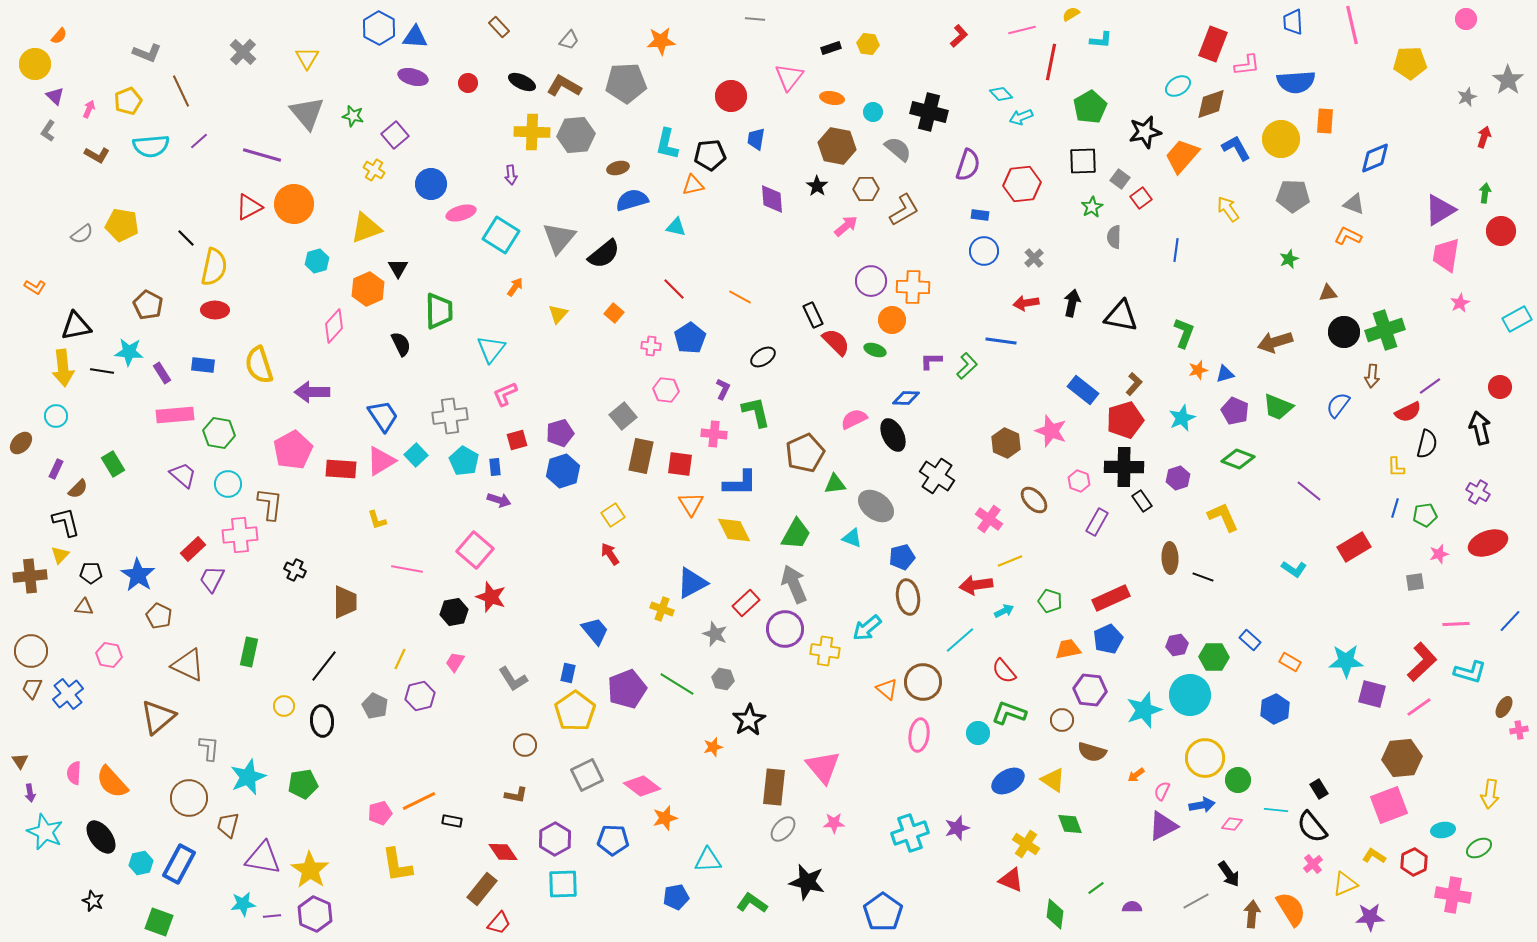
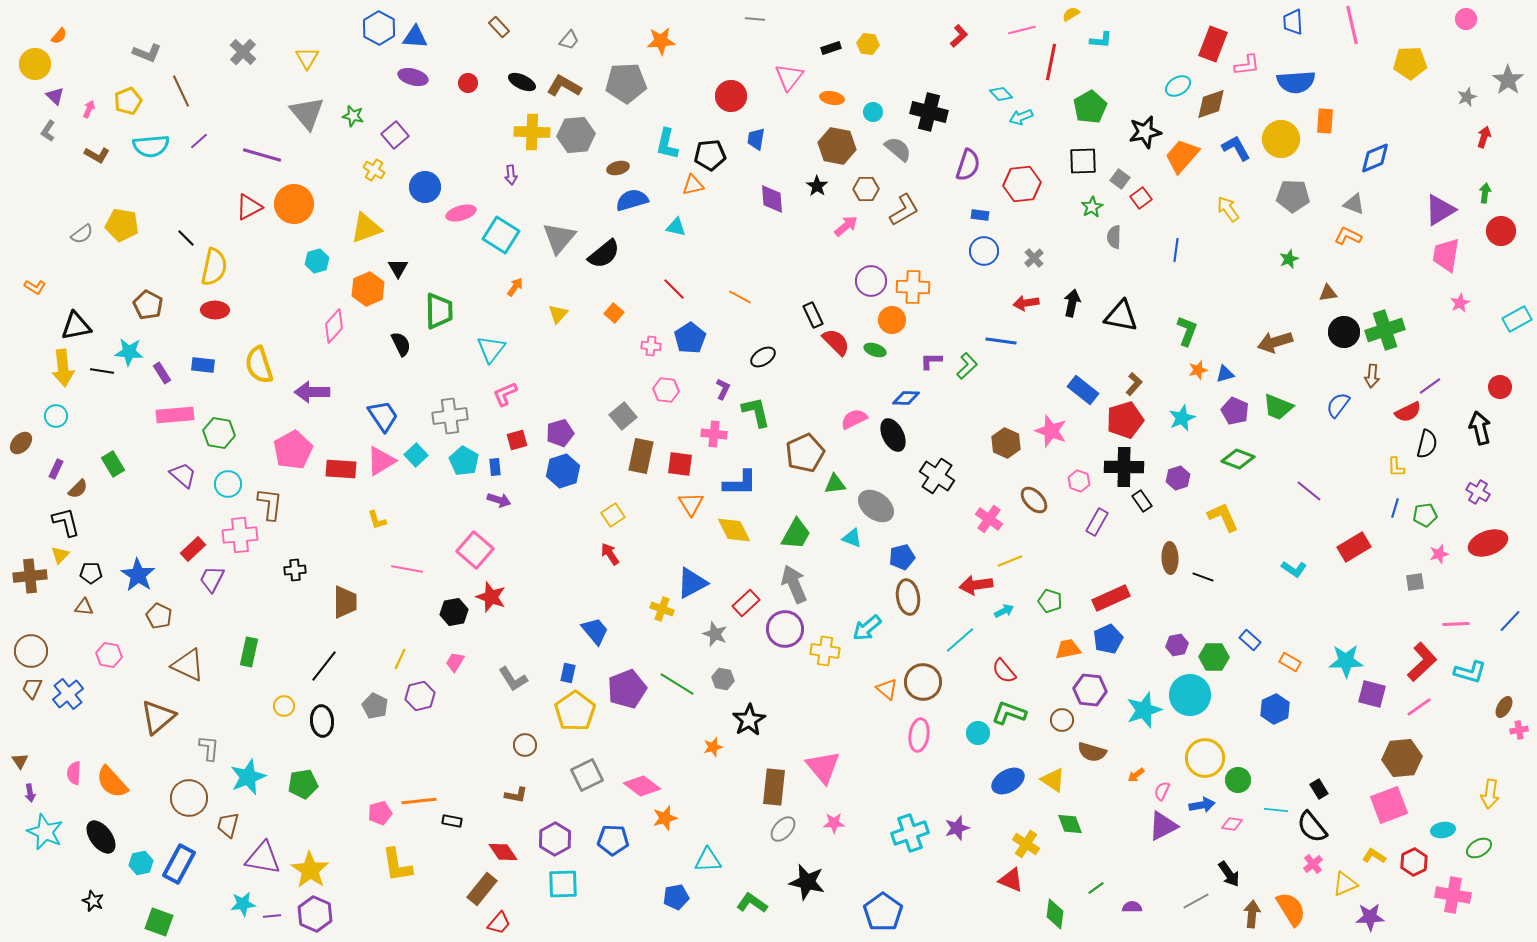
blue circle at (431, 184): moved 6 px left, 3 px down
green L-shape at (1184, 333): moved 3 px right, 2 px up
black cross at (295, 570): rotated 30 degrees counterclockwise
orange line at (419, 801): rotated 20 degrees clockwise
